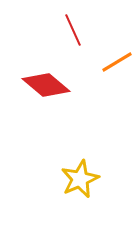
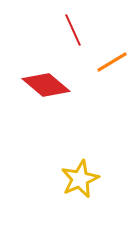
orange line: moved 5 px left
